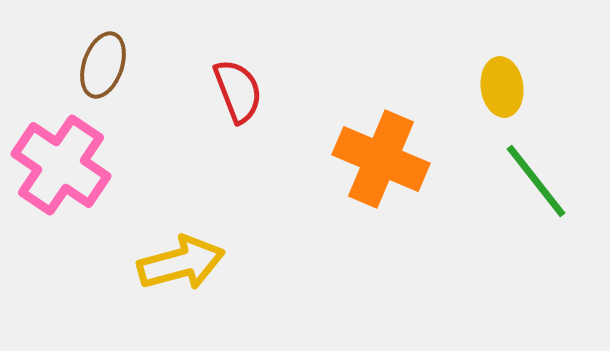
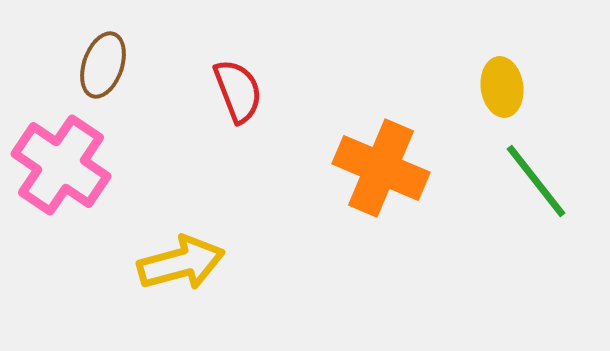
orange cross: moved 9 px down
